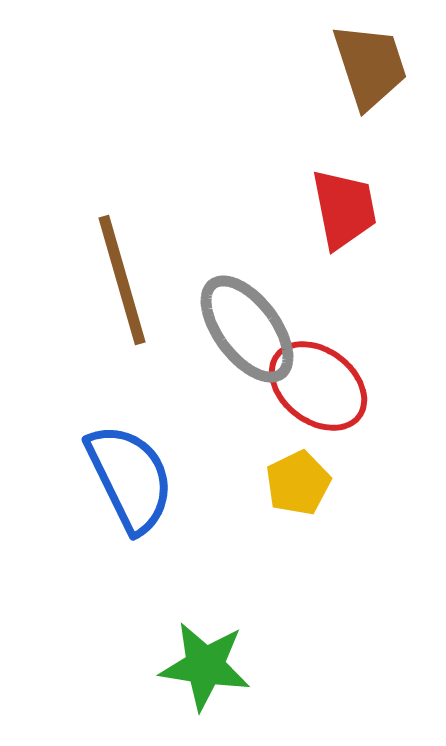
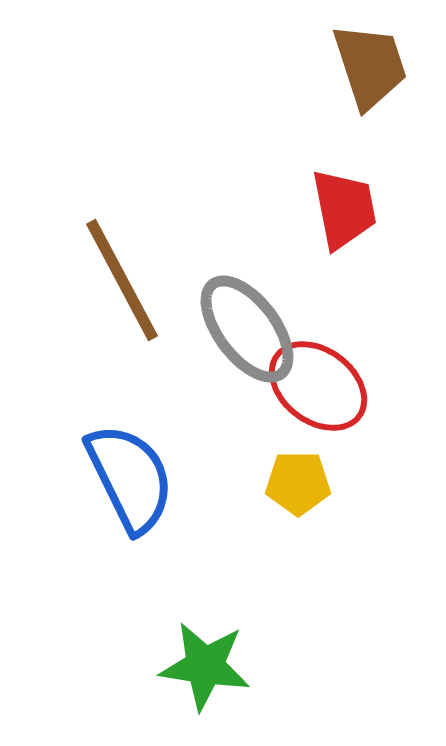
brown line: rotated 12 degrees counterclockwise
yellow pentagon: rotated 26 degrees clockwise
